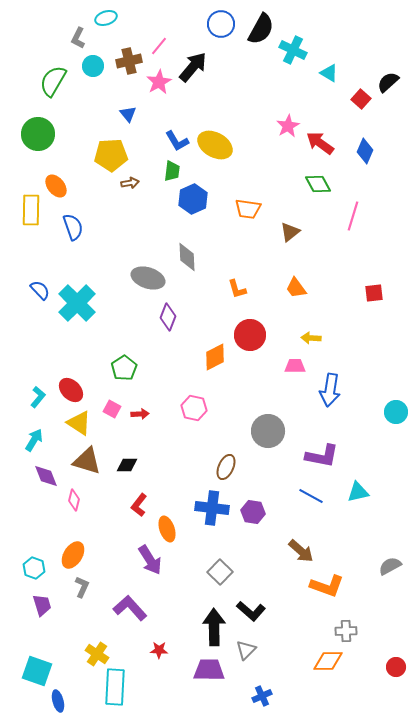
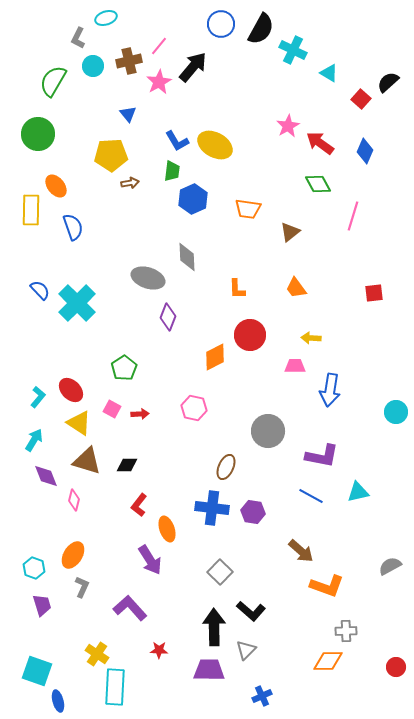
orange L-shape at (237, 289): rotated 15 degrees clockwise
